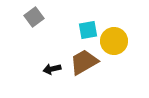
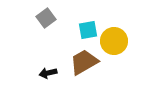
gray square: moved 12 px right, 1 px down
black arrow: moved 4 px left, 4 px down
